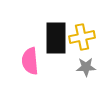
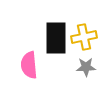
yellow cross: moved 2 px right
pink semicircle: moved 1 px left, 4 px down
